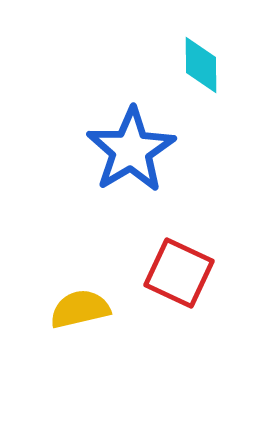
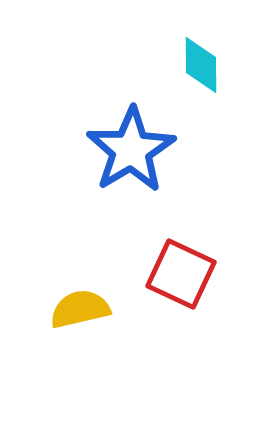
red square: moved 2 px right, 1 px down
